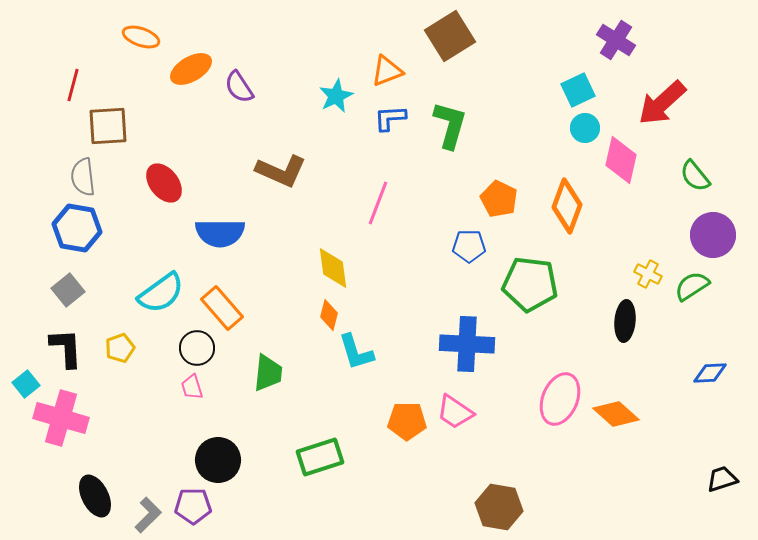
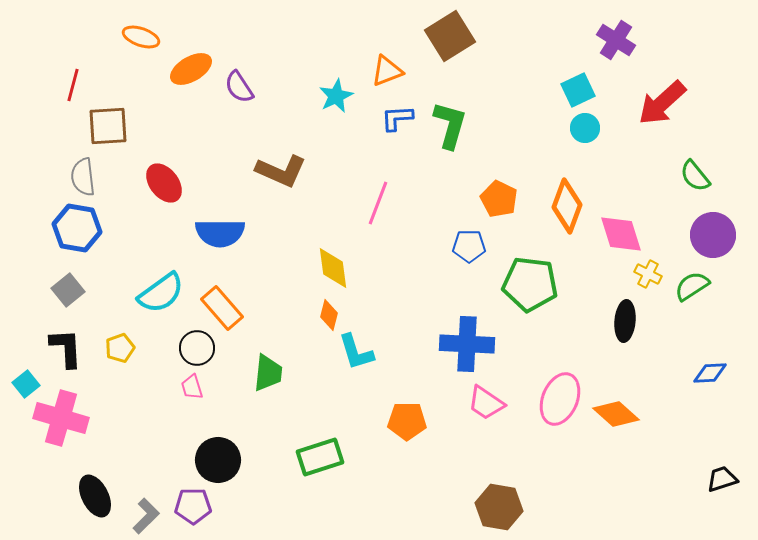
blue L-shape at (390, 118): moved 7 px right
pink diamond at (621, 160): moved 74 px down; rotated 30 degrees counterclockwise
pink trapezoid at (455, 412): moved 31 px right, 9 px up
gray L-shape at (148, 515): moved 2 px left, 1 px down
